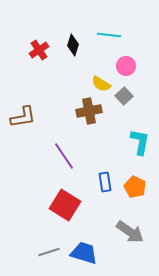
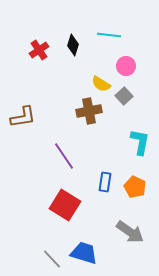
blue rectangle: rotated 18 degrees clockwise
gray line: moved 3 px right, 7 px down; rotated 65 degrees clockwise
